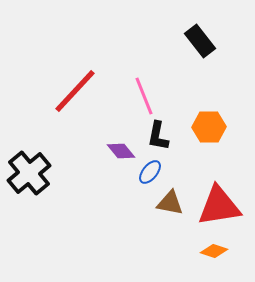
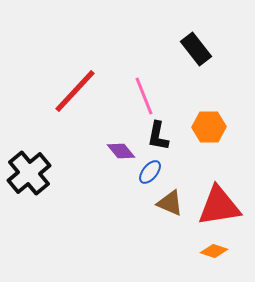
black rectangle: moved 4 px left, 8 px down
brown triangle: rotated 12 degrees clockwise
